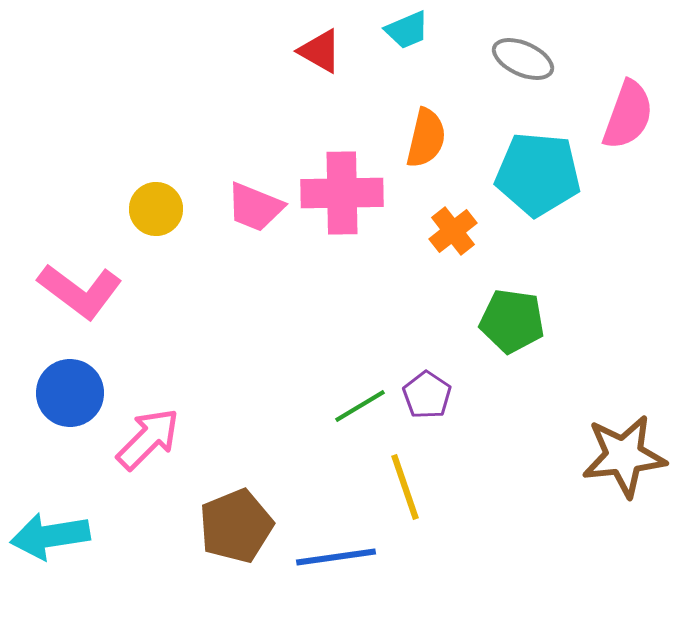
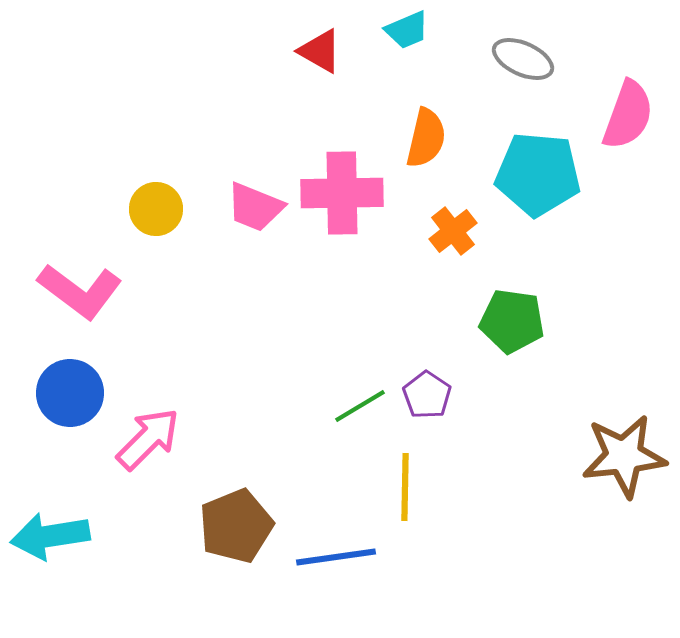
yellow line: rotated 20 degrees clockwise
